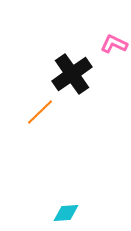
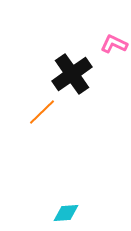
orange line: moved 2 px right
